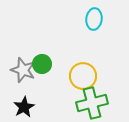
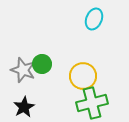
cyan ellipse: rotated 15 degrees clockwise
